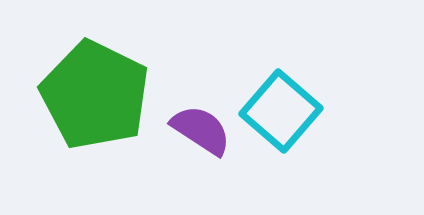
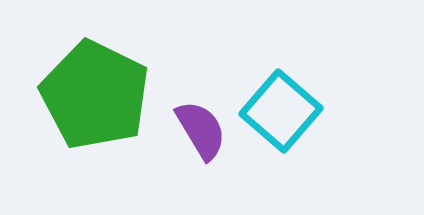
purple semicircle: rotated 26 degrees clockwise
